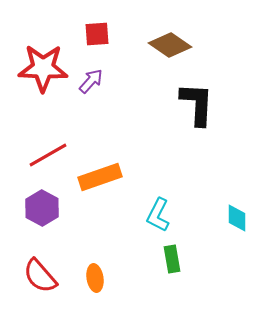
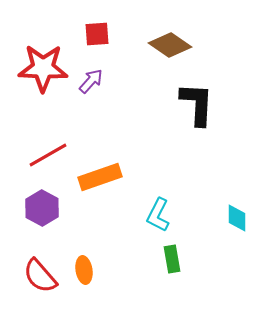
orange ellipse: moved 11 px left, 8 px up
